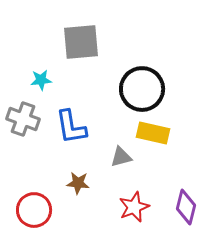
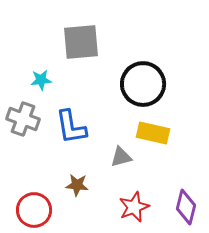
black circle: moved 1 px right, 5 px up
brown star: moved 1 px left, 2 px down
